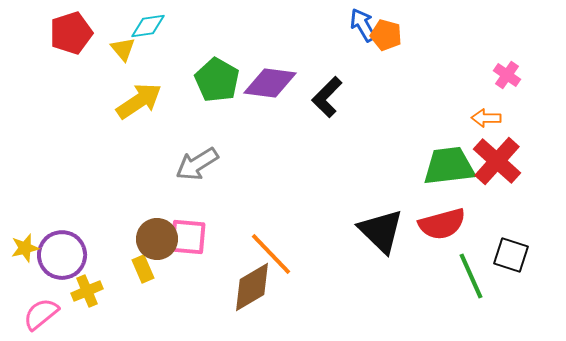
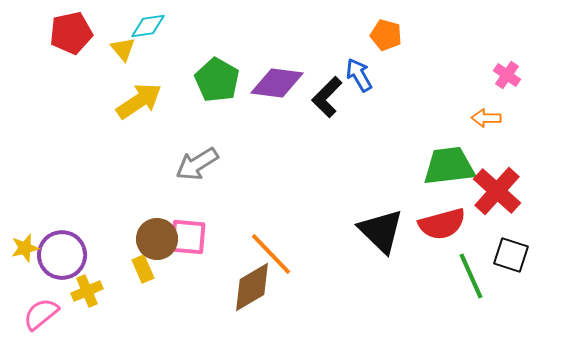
blue arrow: moved 4 px left, 50 px down
red pentagon: rotated 6 degrees clockwise
purple diamond: moved 7 px right
red cross: moved 30 px down
